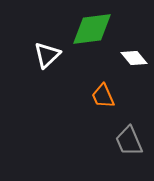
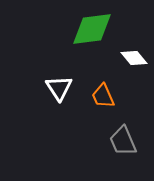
white triangle: moved 12 px right, 33 px down; rotated 20 degrees counterclockwise
gray trapezoid: moved 6 px left
